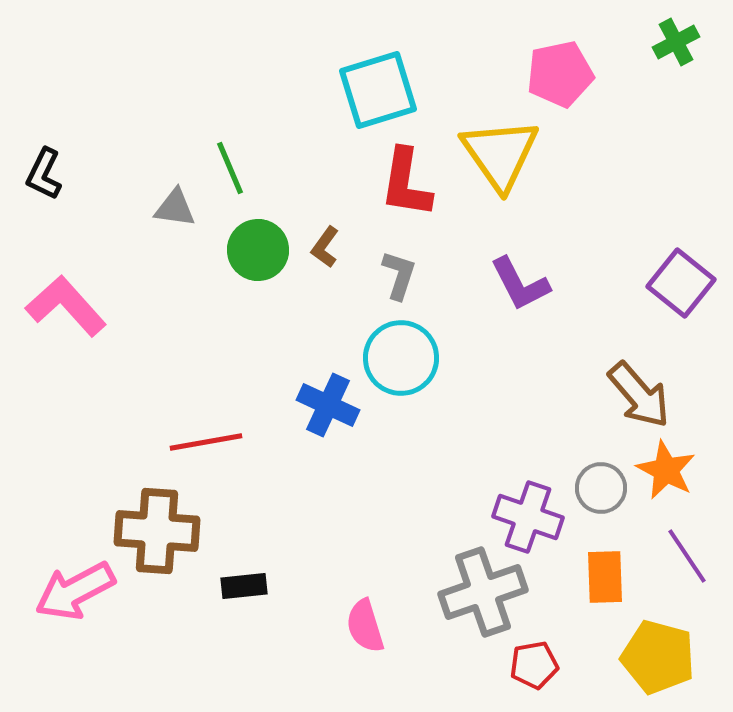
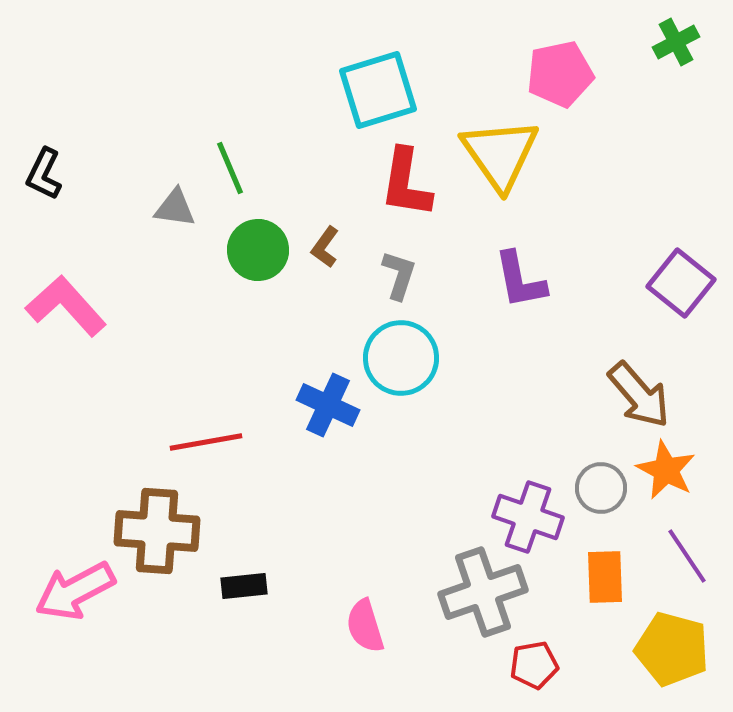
purple L-shape: moved 4 px up; rotated 16 degrees clockwise
yellow pentagon: moved 14 px right, 8 px up
